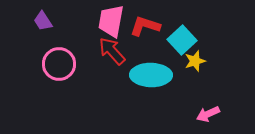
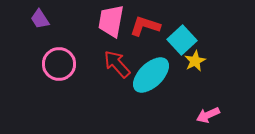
purple trapezoid: moved 3 px left, 2 px up
red arrow: moved 5 px right, 13 px down
yellow star: rotated 10 degrees counterclockwise
cyan ellipse: rotated 45 degrees counterclockwise
pink arrow: moved 1 px down
